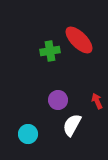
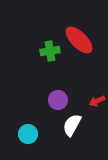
red arrow: rotated 91 degrees counterclockwise
